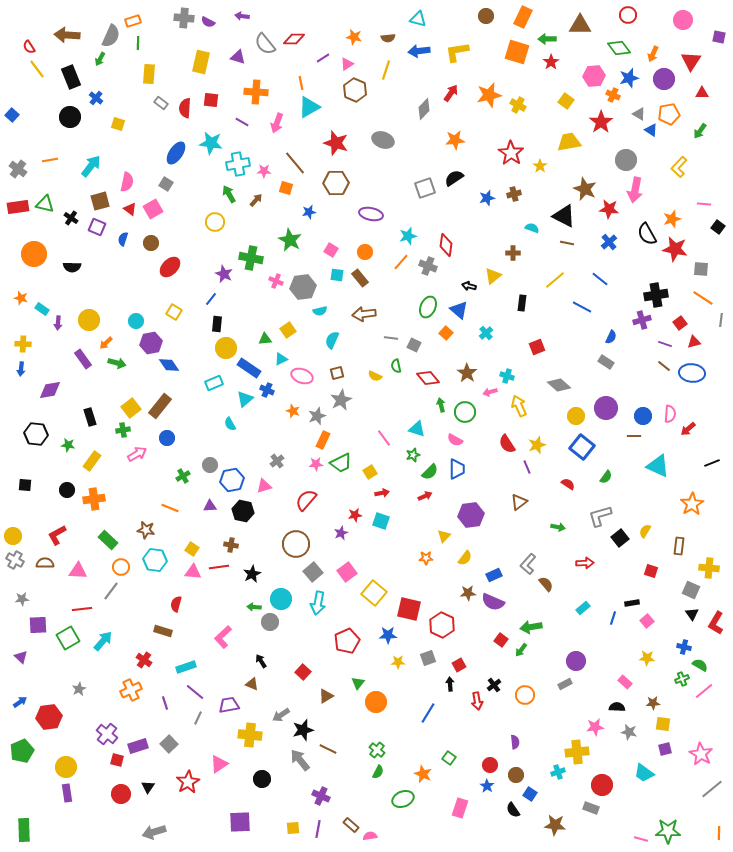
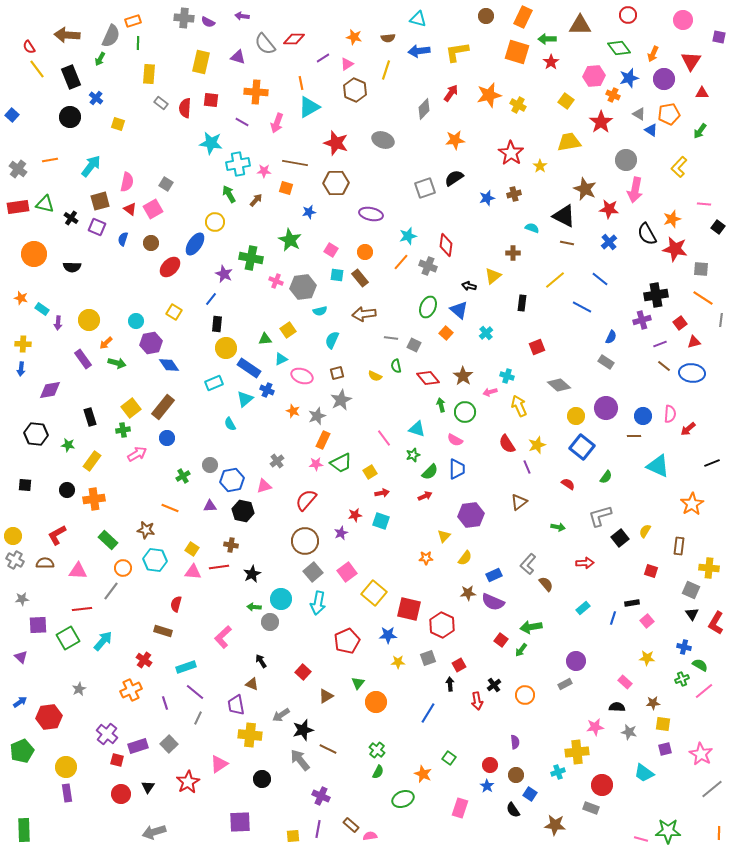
blue ellipse at (176, 153): moved 19 px right, 91 px down
brown line at (295, 163): rotated 40 degrees counterclockwise
purple line at (665, 344): moved 5 px left; rotated 40 degrees counterclockwise
brown star at (467, 373): moved 4 px left, 3 px down
brown rectangle at (160, 406): moved 3 px right, 1 px down
brown circle at (296, 544): moved 9 px right, 3 px up
orange circle at (121, 567): moved 2 px right, 1 px down
purple trapezoid at (229, 705): moved 7 px right; rotated 90 degrees counterclockwise
yellow square at (293, 828): moved 8 px down
